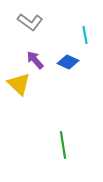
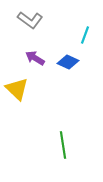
gray L-shape: moved 2 px up
cyan line: rotated 30 degrees clockwise
purple arrow: moved 2 px up; rotated 18 degrees counterclockwise
yellow triangle: moved 2 px left, 5 px down
